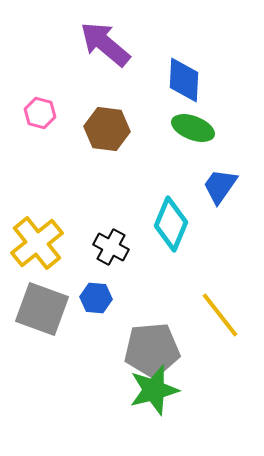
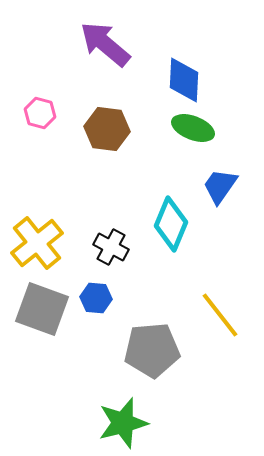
green star: moved 31 px left, 33 px down
